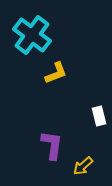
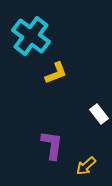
cyan cross: moved 1 px left, 1 px down
white rectangle: moved 2 px up; rotated 24 degrees counterclockwise
yellow arrow: moved 3 px right
